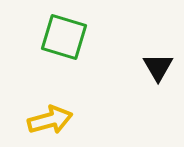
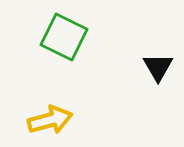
green square: rotated 9 degrees clockwise
